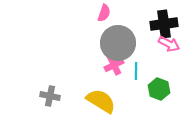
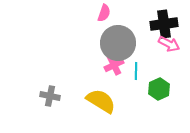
green hexagon: rotated 15 degrees clockwise
